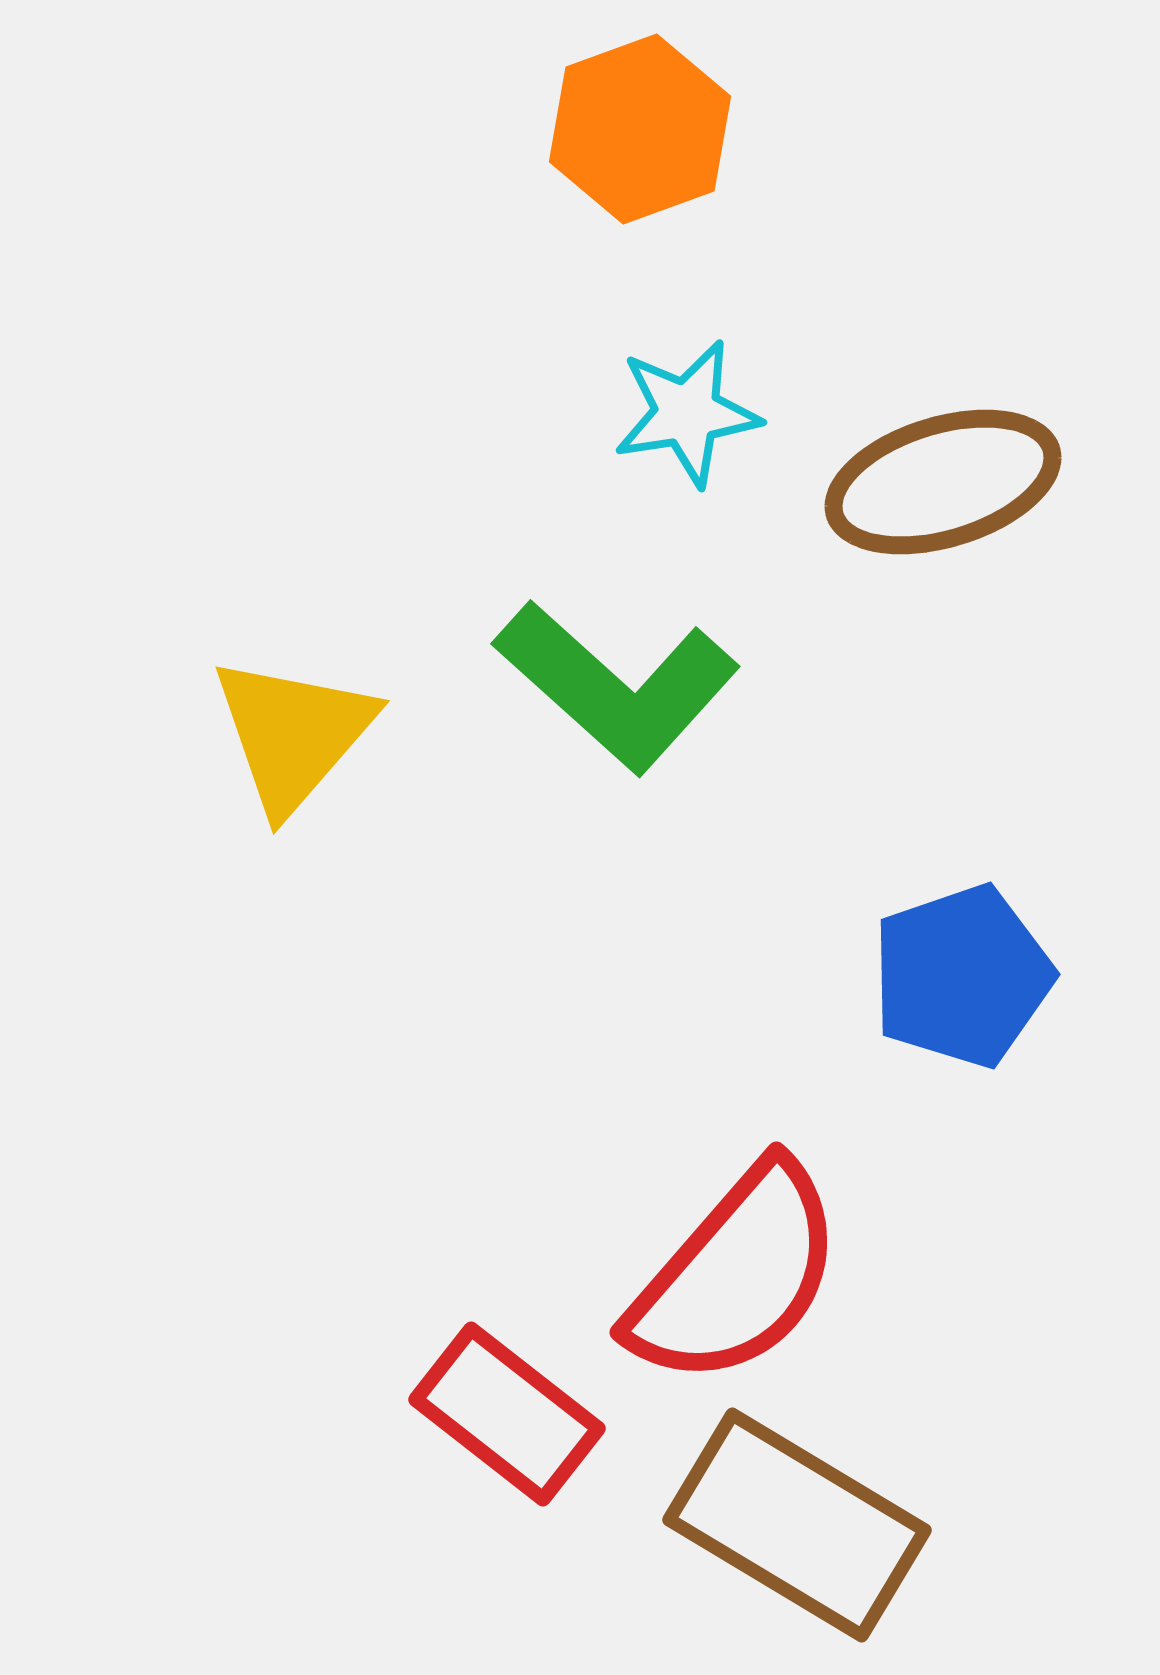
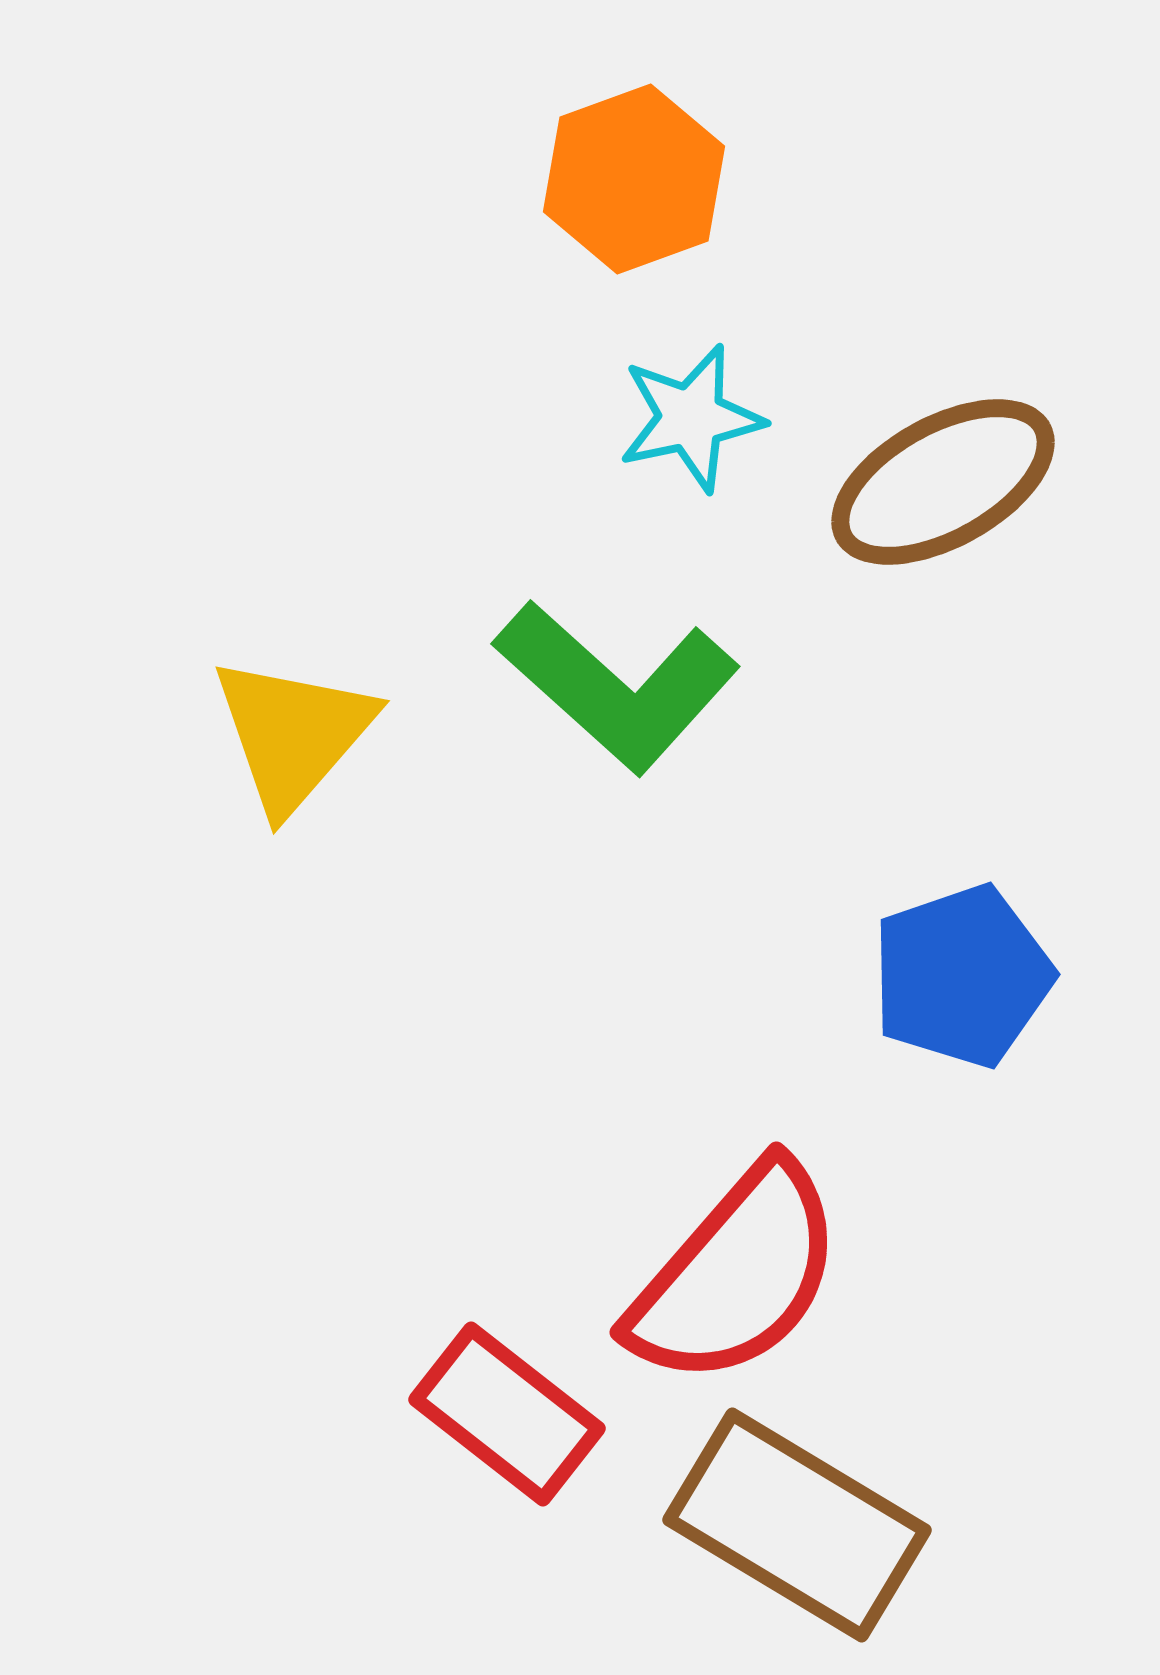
orange hexagon: moved 6 px left, 50 px down
cyan star: moved 4 px right, 5 px down; rotated 3 degrees counterclockwise
brown ellipse: rotated 12 degrees counterclockwise
